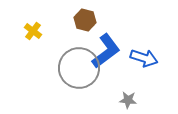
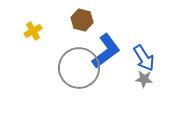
brown hexagon: moved 3 px left
yellow cross: rotated 24 degrees clockwise
blue arrow: rotated 40 degrees clockwise
gray star: moved 16 px right, 21 px up
